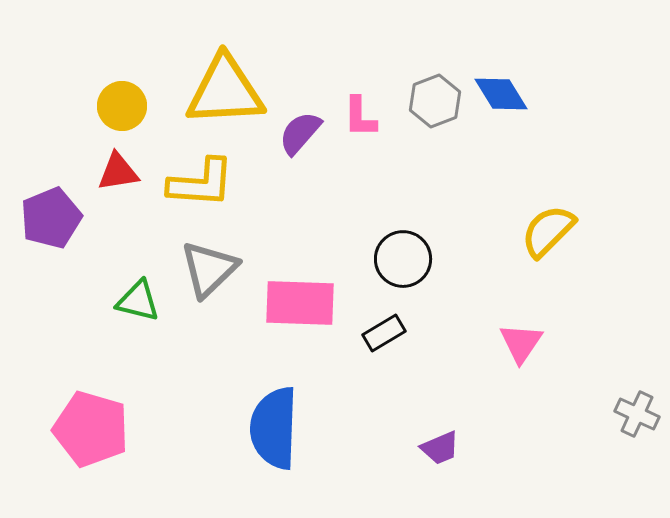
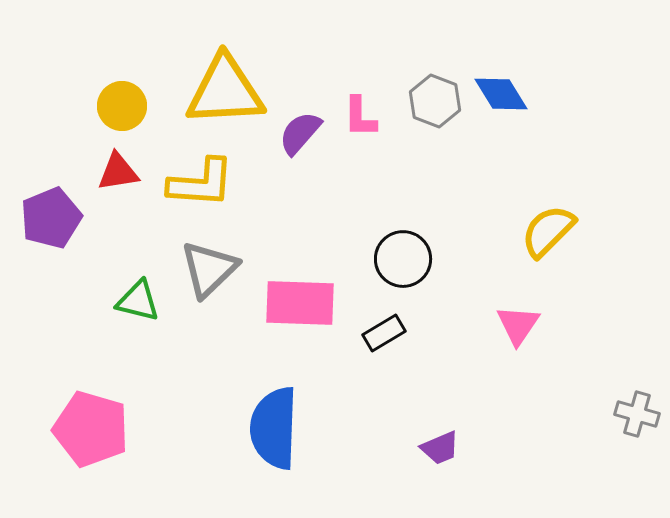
gray hexagon: rotated 18 degrees counterclockwise
pink triangle: moved 3 px left, 18 px up
gray cross: rotated 9 degrees counterclockwise
